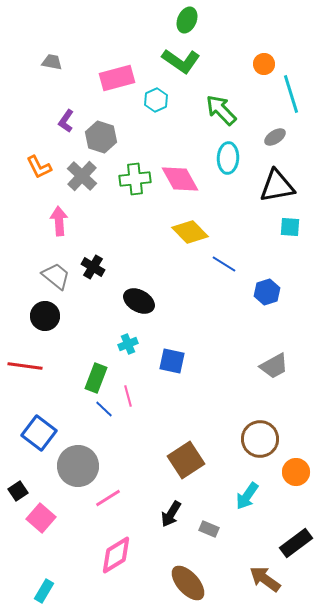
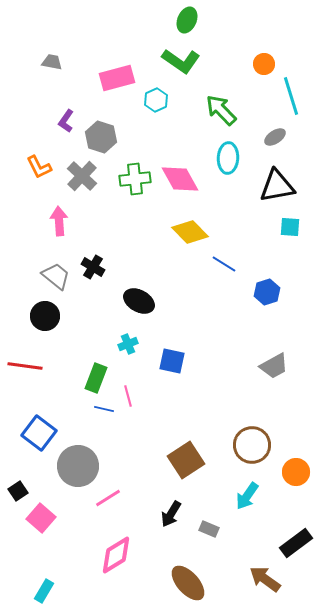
cyan line at (291, 94): moved 2 px down
blue line at (104, 409): rotated 30 degrees counterclockwise
brown circle at (260, 439): moved 8 px left, 6 px down
